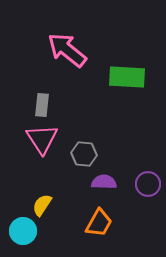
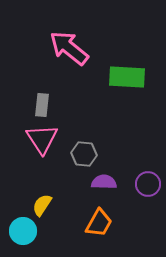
pink arrow: moved 2 px right, 2 px up
